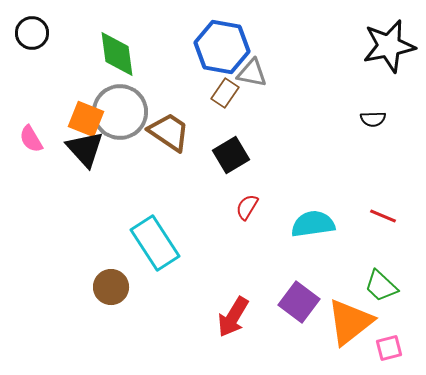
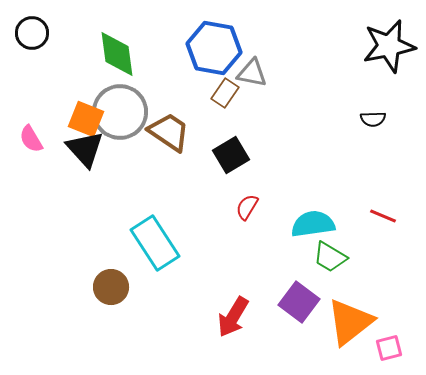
blue hexagon: moved 8 px left, 1 px down
green trapezoid: moved 51 px left, 29 px up; rotated 12 degrees counterclockwise
